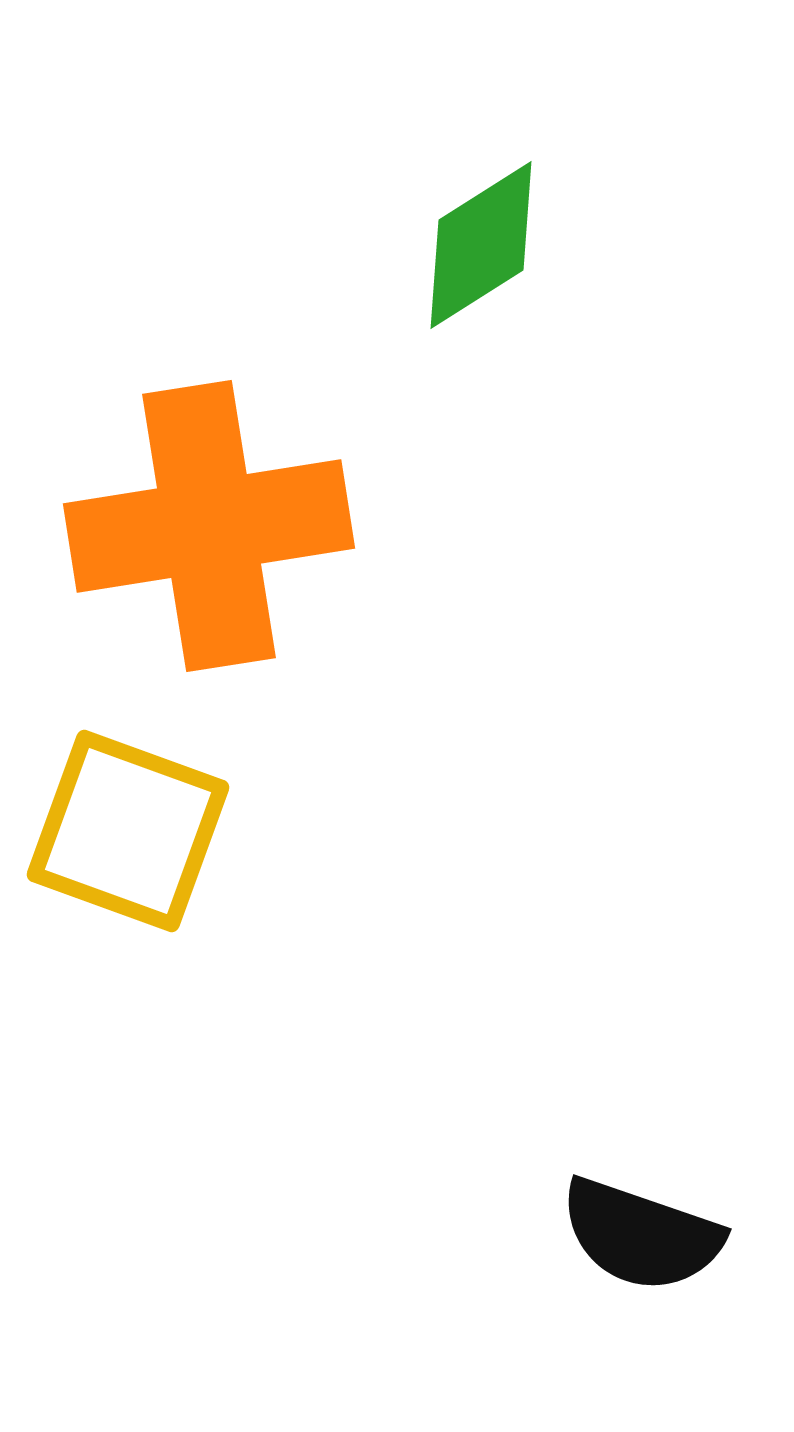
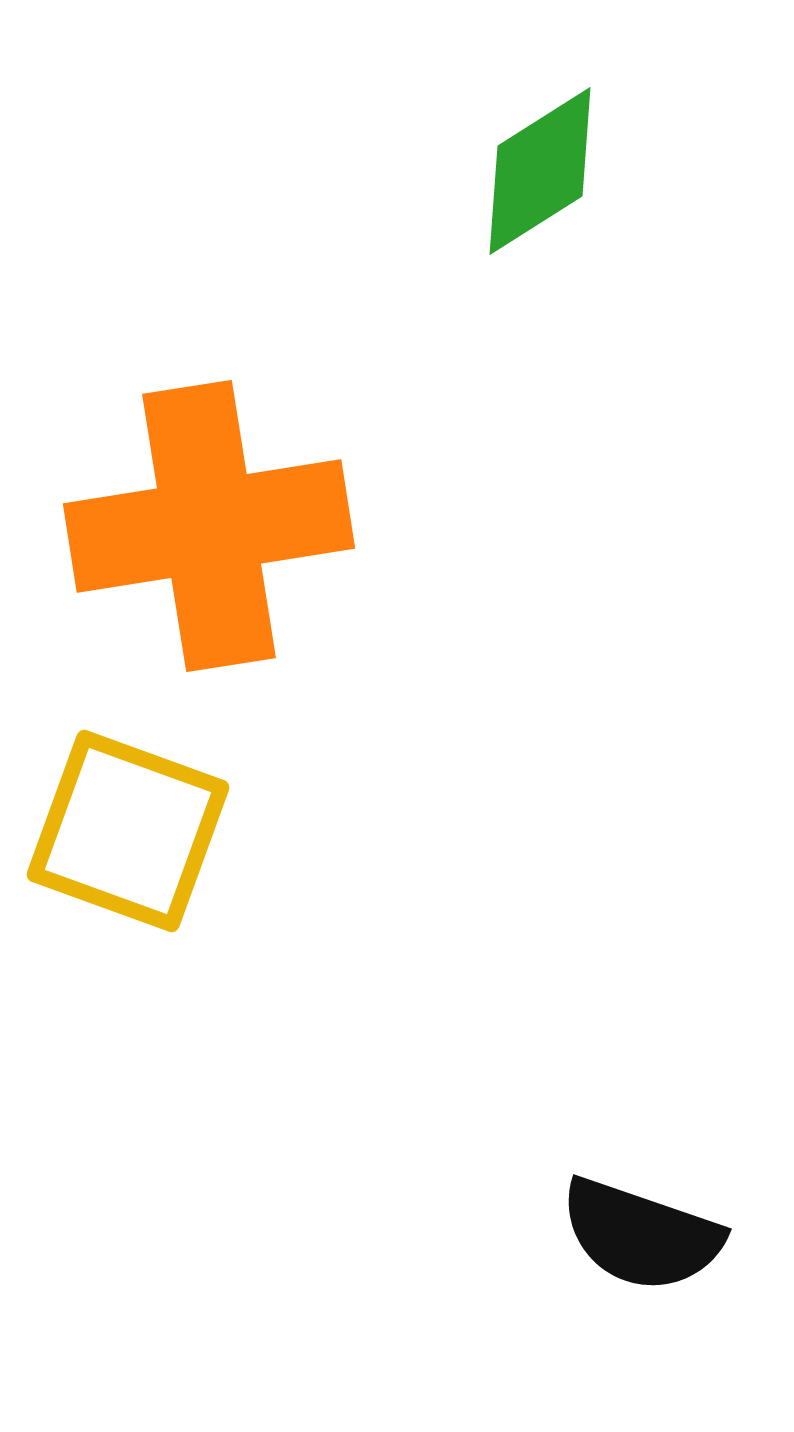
green diamond: moved 59 px right, 74 px up
